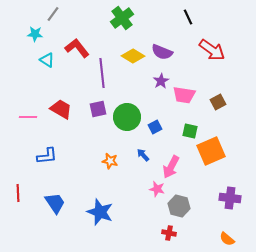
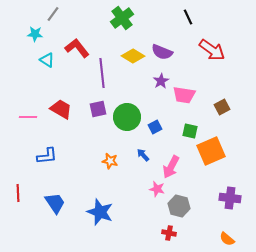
brown square: moved 4 px right, 5 px down
